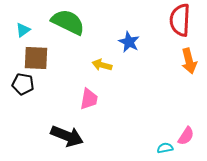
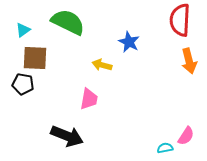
brown square: moved 1 px left
